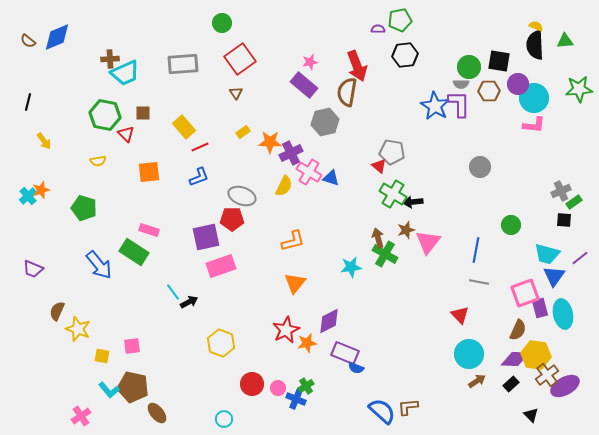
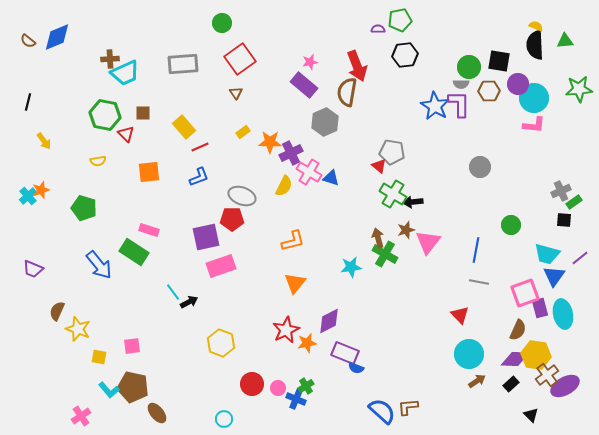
gray hexagon at (325, 122): rotated 12 degrees counterclockwise
yellow square at (102, 356): moved 3 px left, 1 px down
